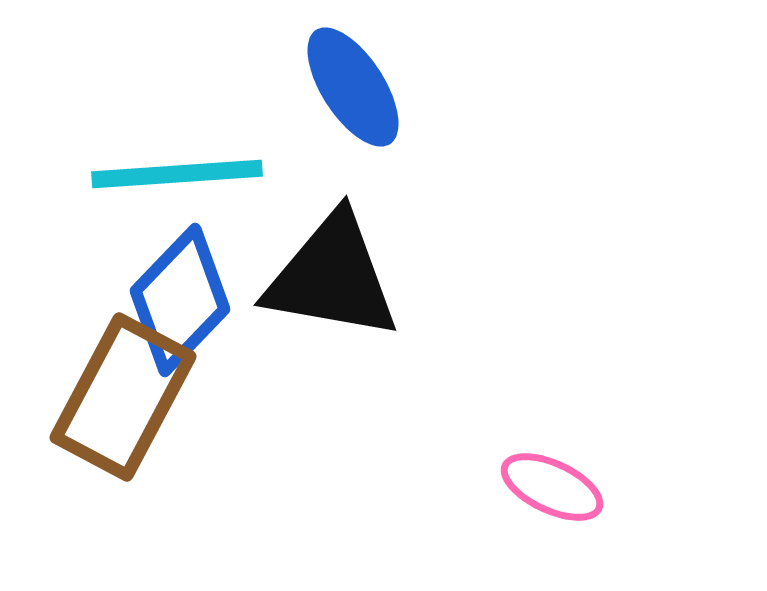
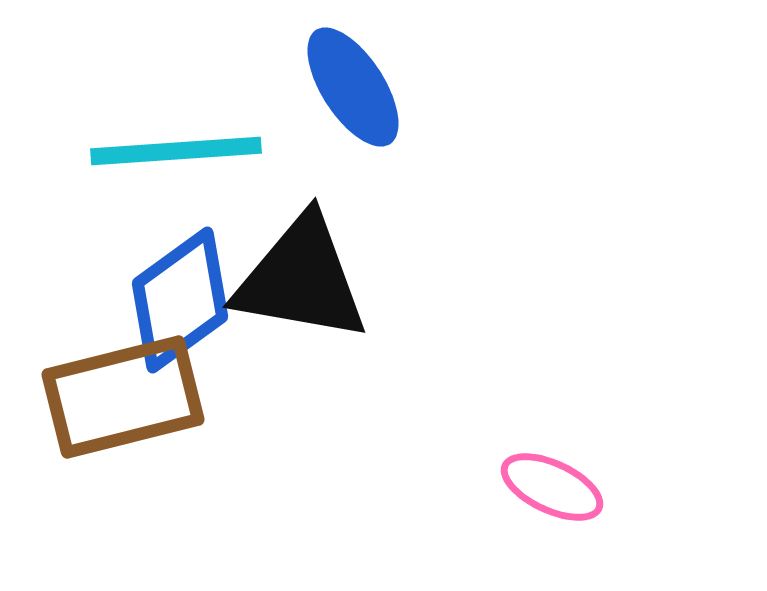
cyan line: moved 1 px left, 23 px up
black triangle: moved 31 px left, 2 px down
blue diamond: rotated 10 degrees clockwise
brown rectangle: rotated 48 degrees clockwise
